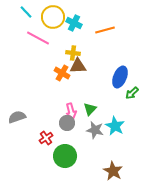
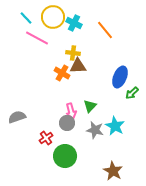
cyan line: moved 6 px down
orange line: rotated 66 degrees clockwise
pink line: moved 1 px left
green triangle: moved 3 px up
